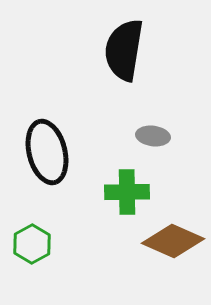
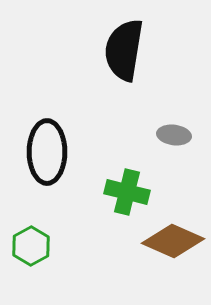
gray ellipse: moved 21 px right, 1 px up
black ellipse: rotated 14 degrees clockwise
green cross: rotated 15 degrees clockwise
green hexagon: moved 1 px left, 2 px down
